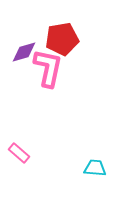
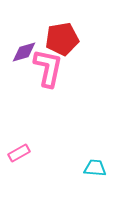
pink rectangle: rotated 70 degrees counterclockwise
